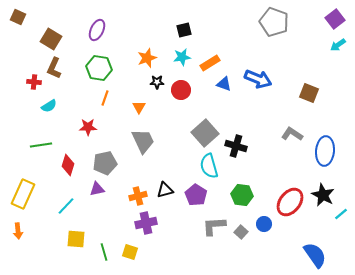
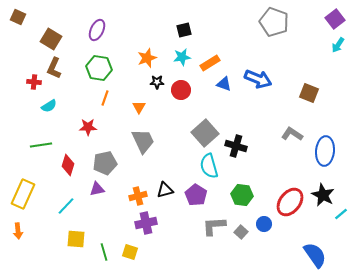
cyan arrow at (338, 45): rotated 21 degrees counterclockwise
